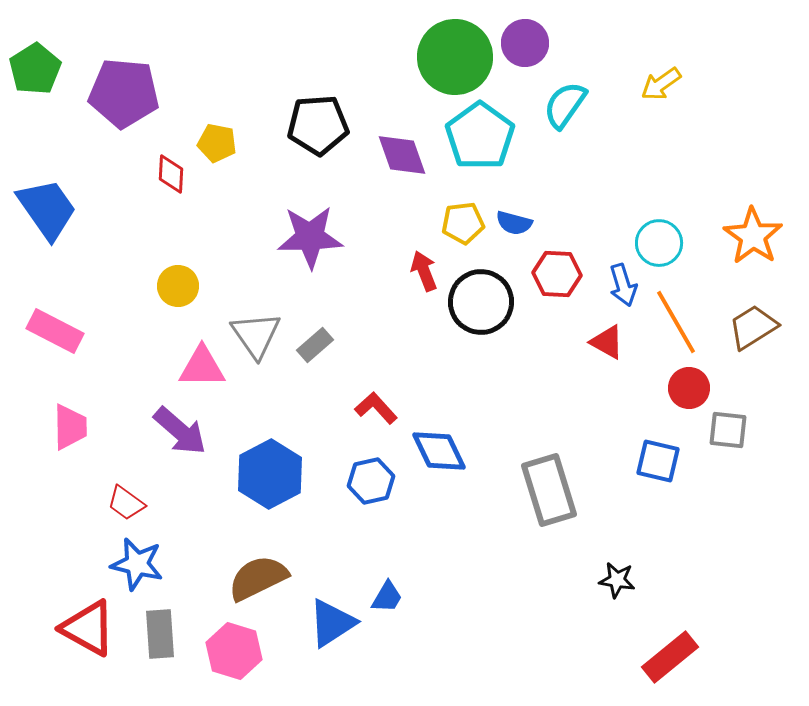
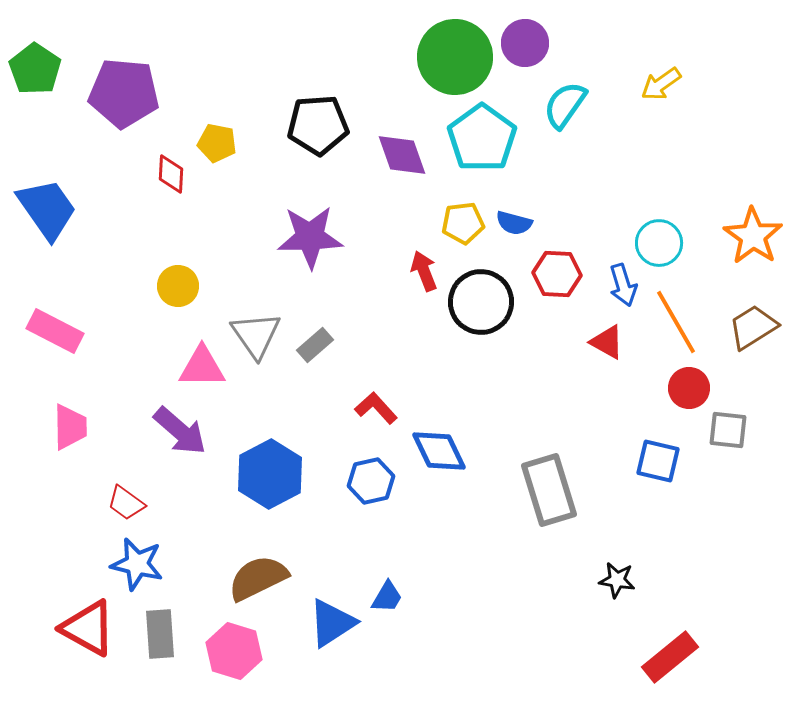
green pentagon at (35, 69): rotated 6 degrees counterclockwise
cyan pentagon at (480, 136): moved 2 px right, 2 px down
